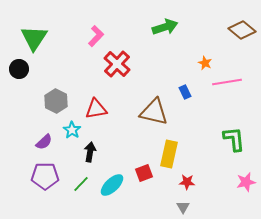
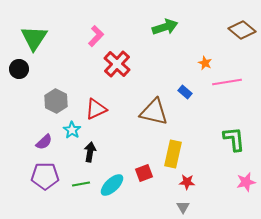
blue rectangle: rotated 24 degrees counterclockwise
red triangle: rotated 15 degrees counterclockwise
yellow rectangle: moved 4 px right
green line: rotated 36 degrees clockwise
